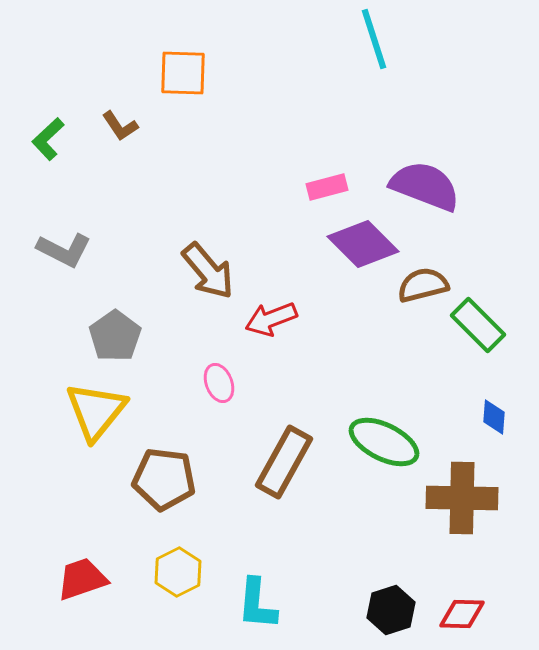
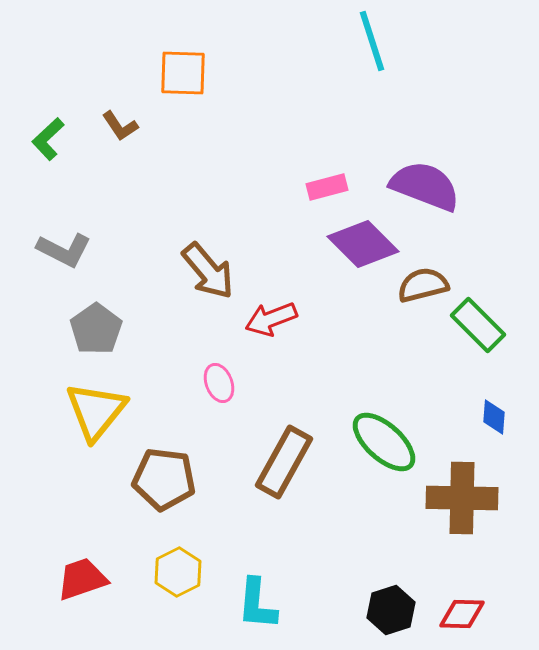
cyan line: moved 2 px left, 2 px down
gray pentagon: moved 19 px left, 7 px up
green ellipse: rotated 16 degrees clockwise
